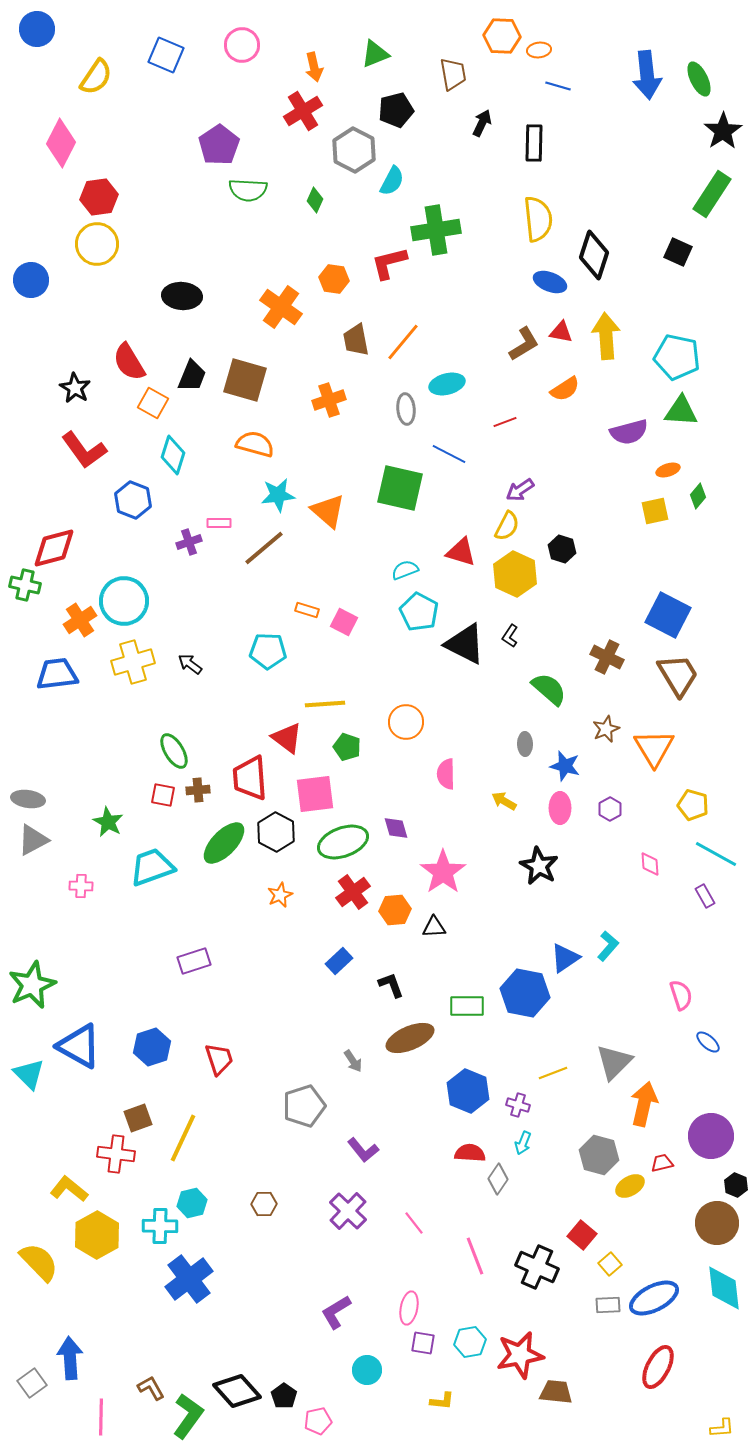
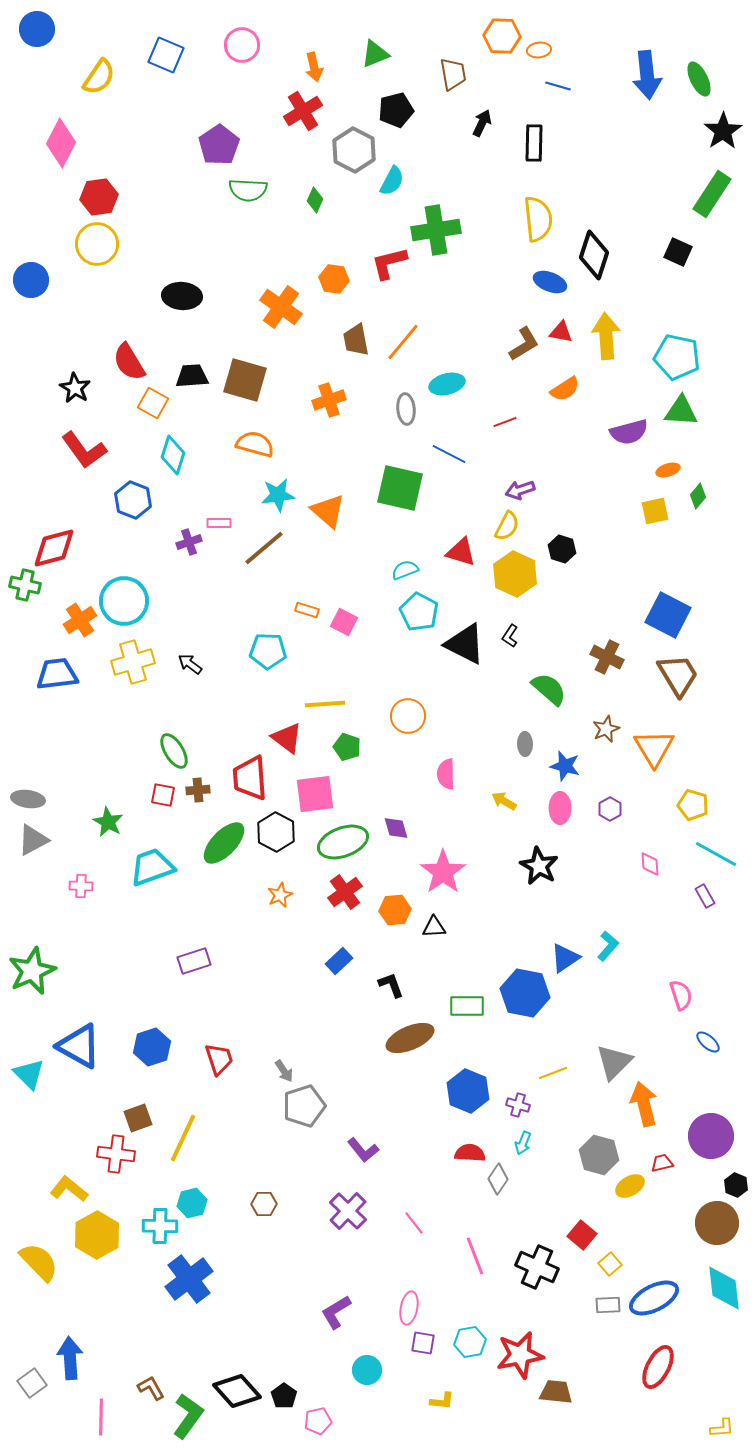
yellow semicircle at (96, 77): moved 3 px right
black trapezoid at (192, 376): rotated 116 degrees counterclockwise
purple arrow at (520, 490): rotated 16 degrees clockwise
orange circle at (406, 722): moved 2 px right, 6 px up
red cross at (353, 892): moved 8 px left
green star at (32, 985): moved 14 px up
gray arrow at (353, 1061): moved 69 px left, 10 px down
orange arrow at (644, 1104): rotated 27 degrees counterclockwise
